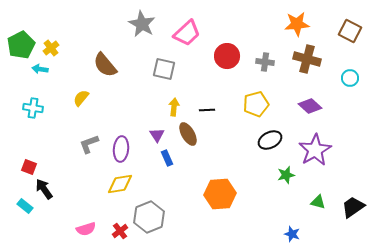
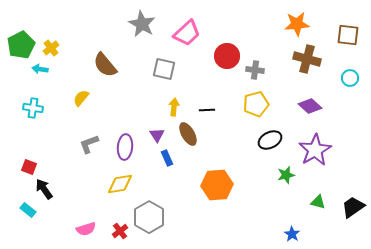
brown square: moved 2 px left, 4 px down; rotated 20 degrees counterclockwise
gray cross: moved 10 px left, 8 px down
purple ellipse: moved 4 px right, 2 px up
orange hexagon: moved 3 px left, 9 px up
cyan rectangle: moved 3 px right, 4 px down
gray hexagon: rotated 8 degrees counterclockwise
blue star: rotated 14 degrees clockwise
